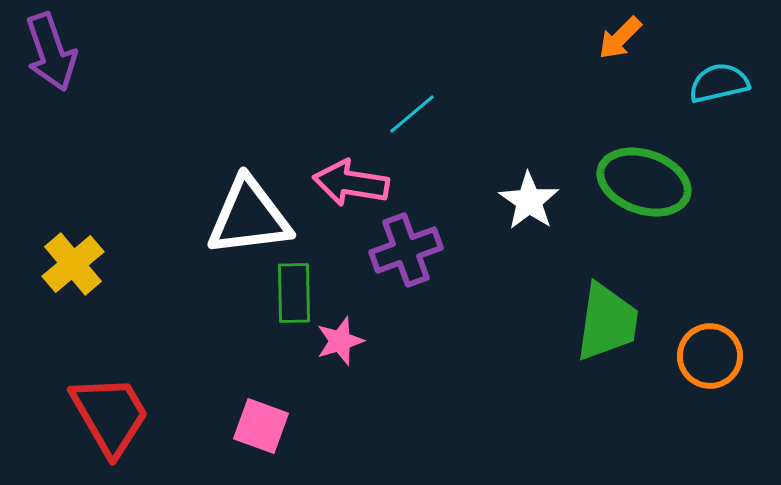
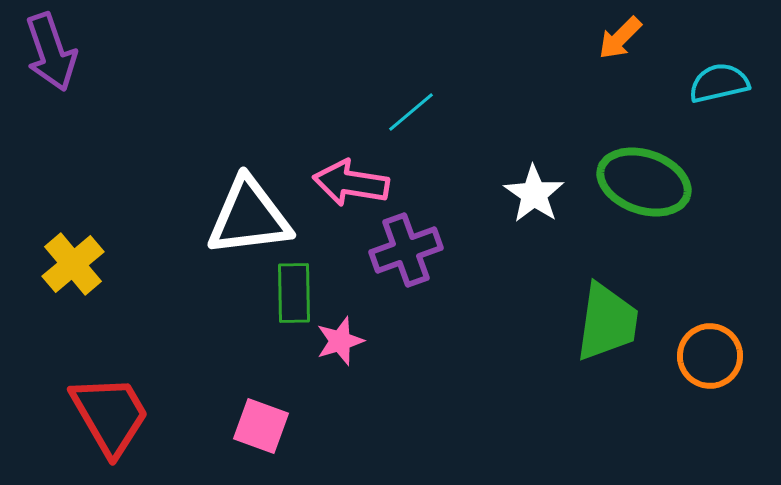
cyan line: moved 1 px left, 2 px up
white star: moved 5 px right, 7 px up
